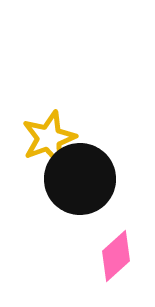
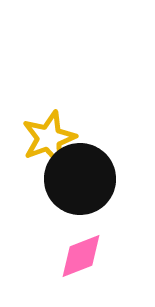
pink diamond: moved 35 px left; rotated 21 degrees clockwise
